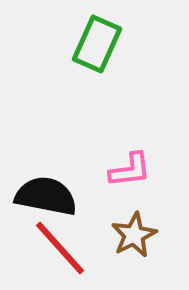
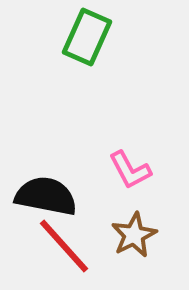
green rectangle: moved 10 px left, 7 px up
pink L-shape: rotated 69 degrees clockwise
red line: moved 4 px right, 2 px up
